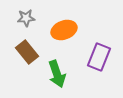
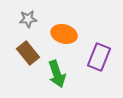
gray star: moved 2 px right, 1 px down
orange ellipse: moved 4 px down; rotated 35 degrees clockwise
brown rectangle: moved 1 px right, 1 px down
